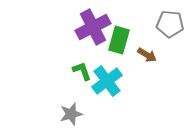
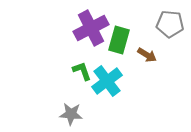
purple cross: moved 2 px left, 1 px down
gray star: rotated 20 degrees clockwise
